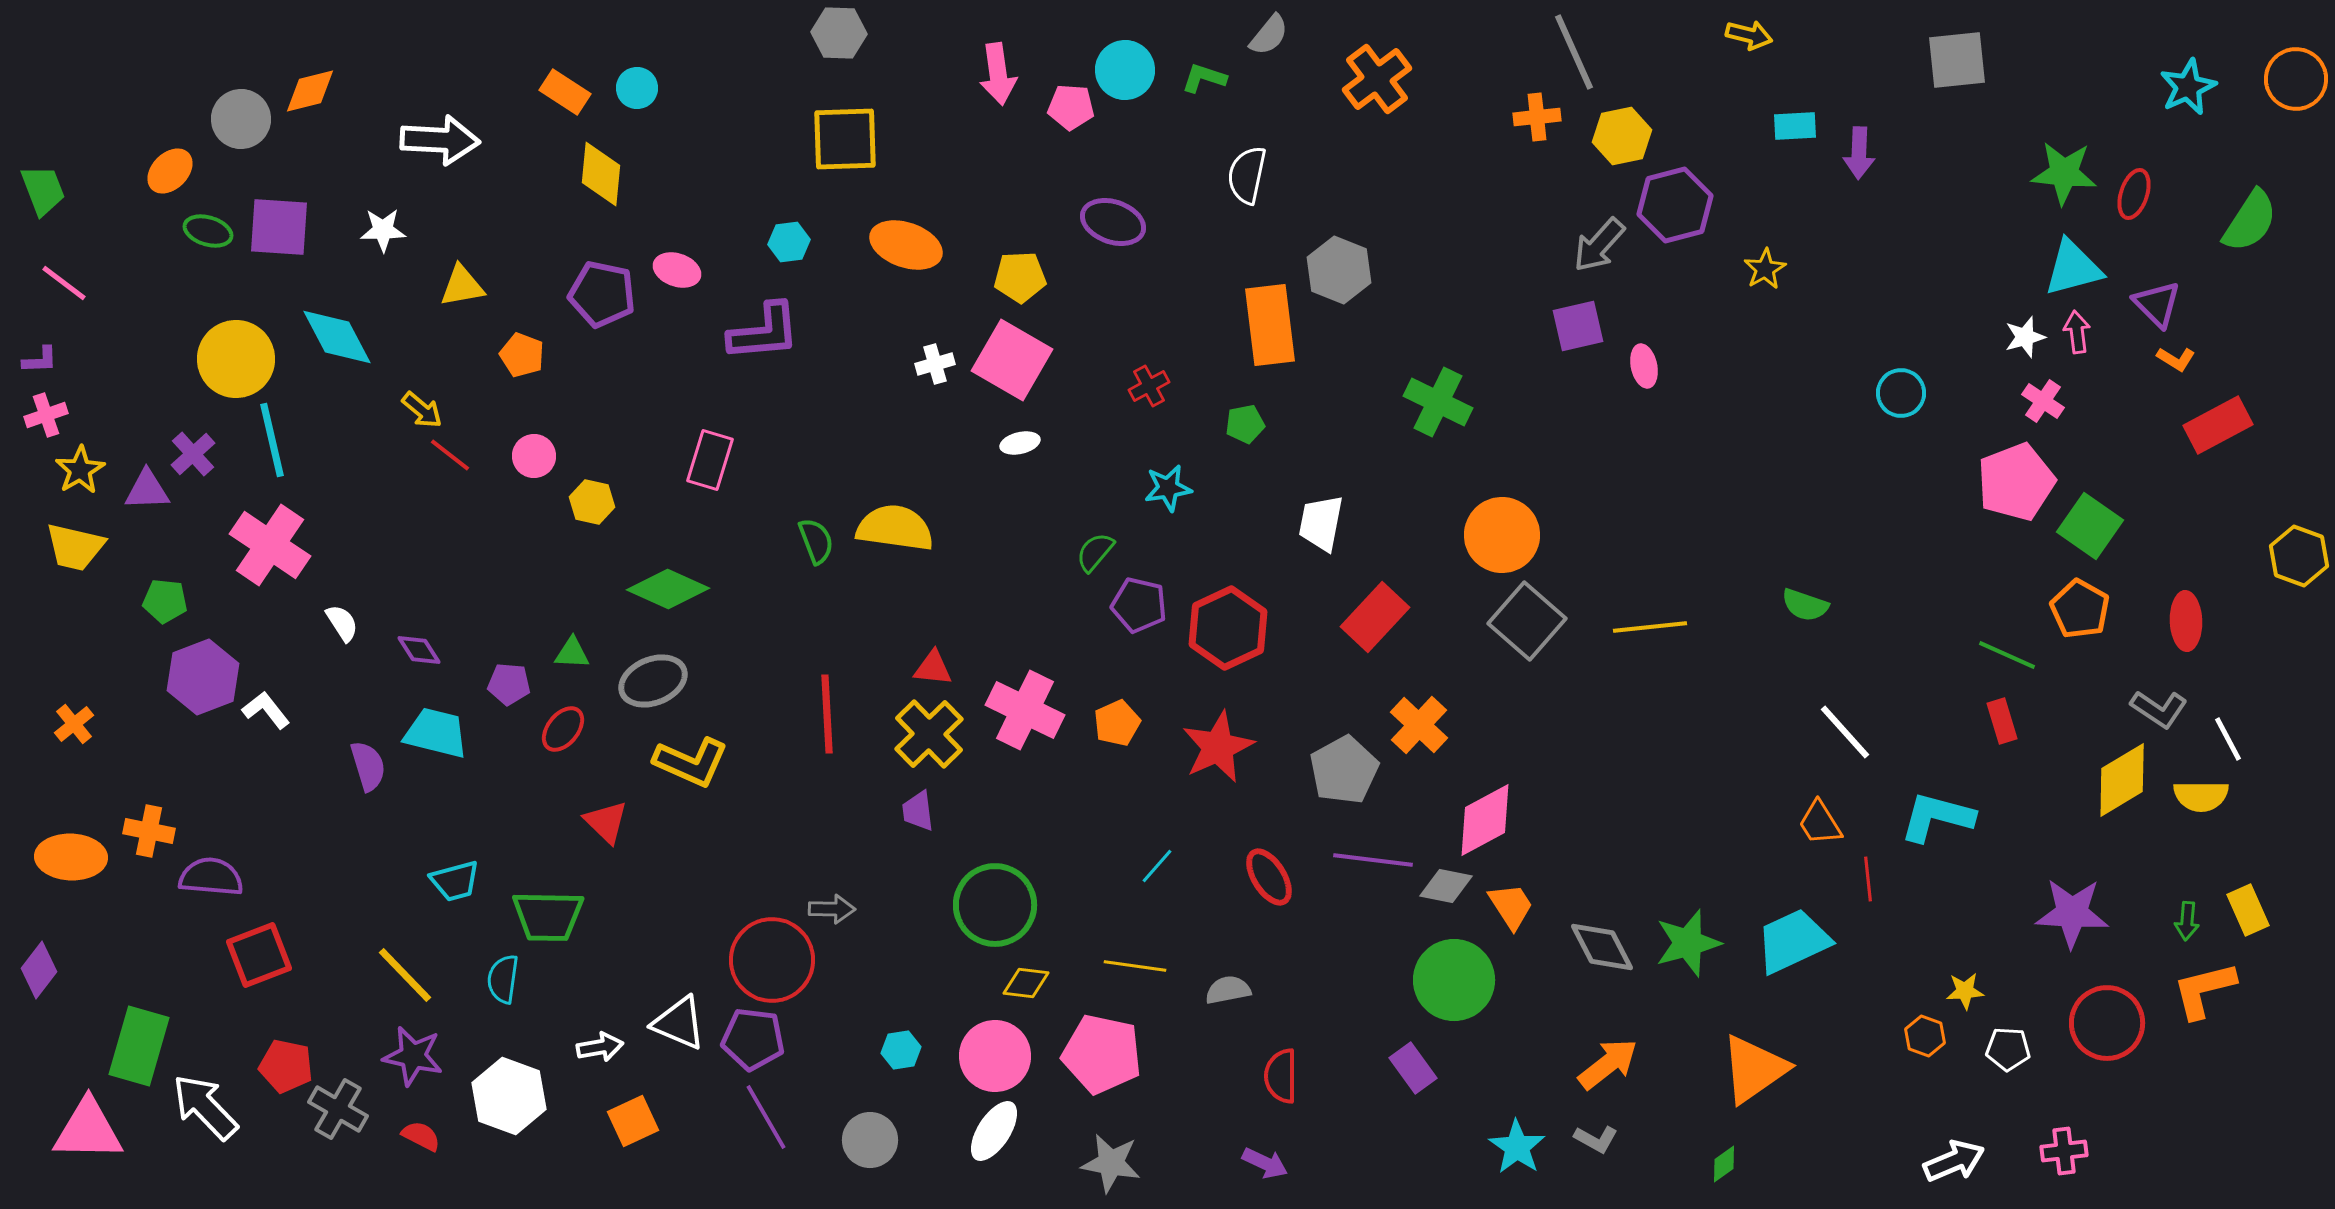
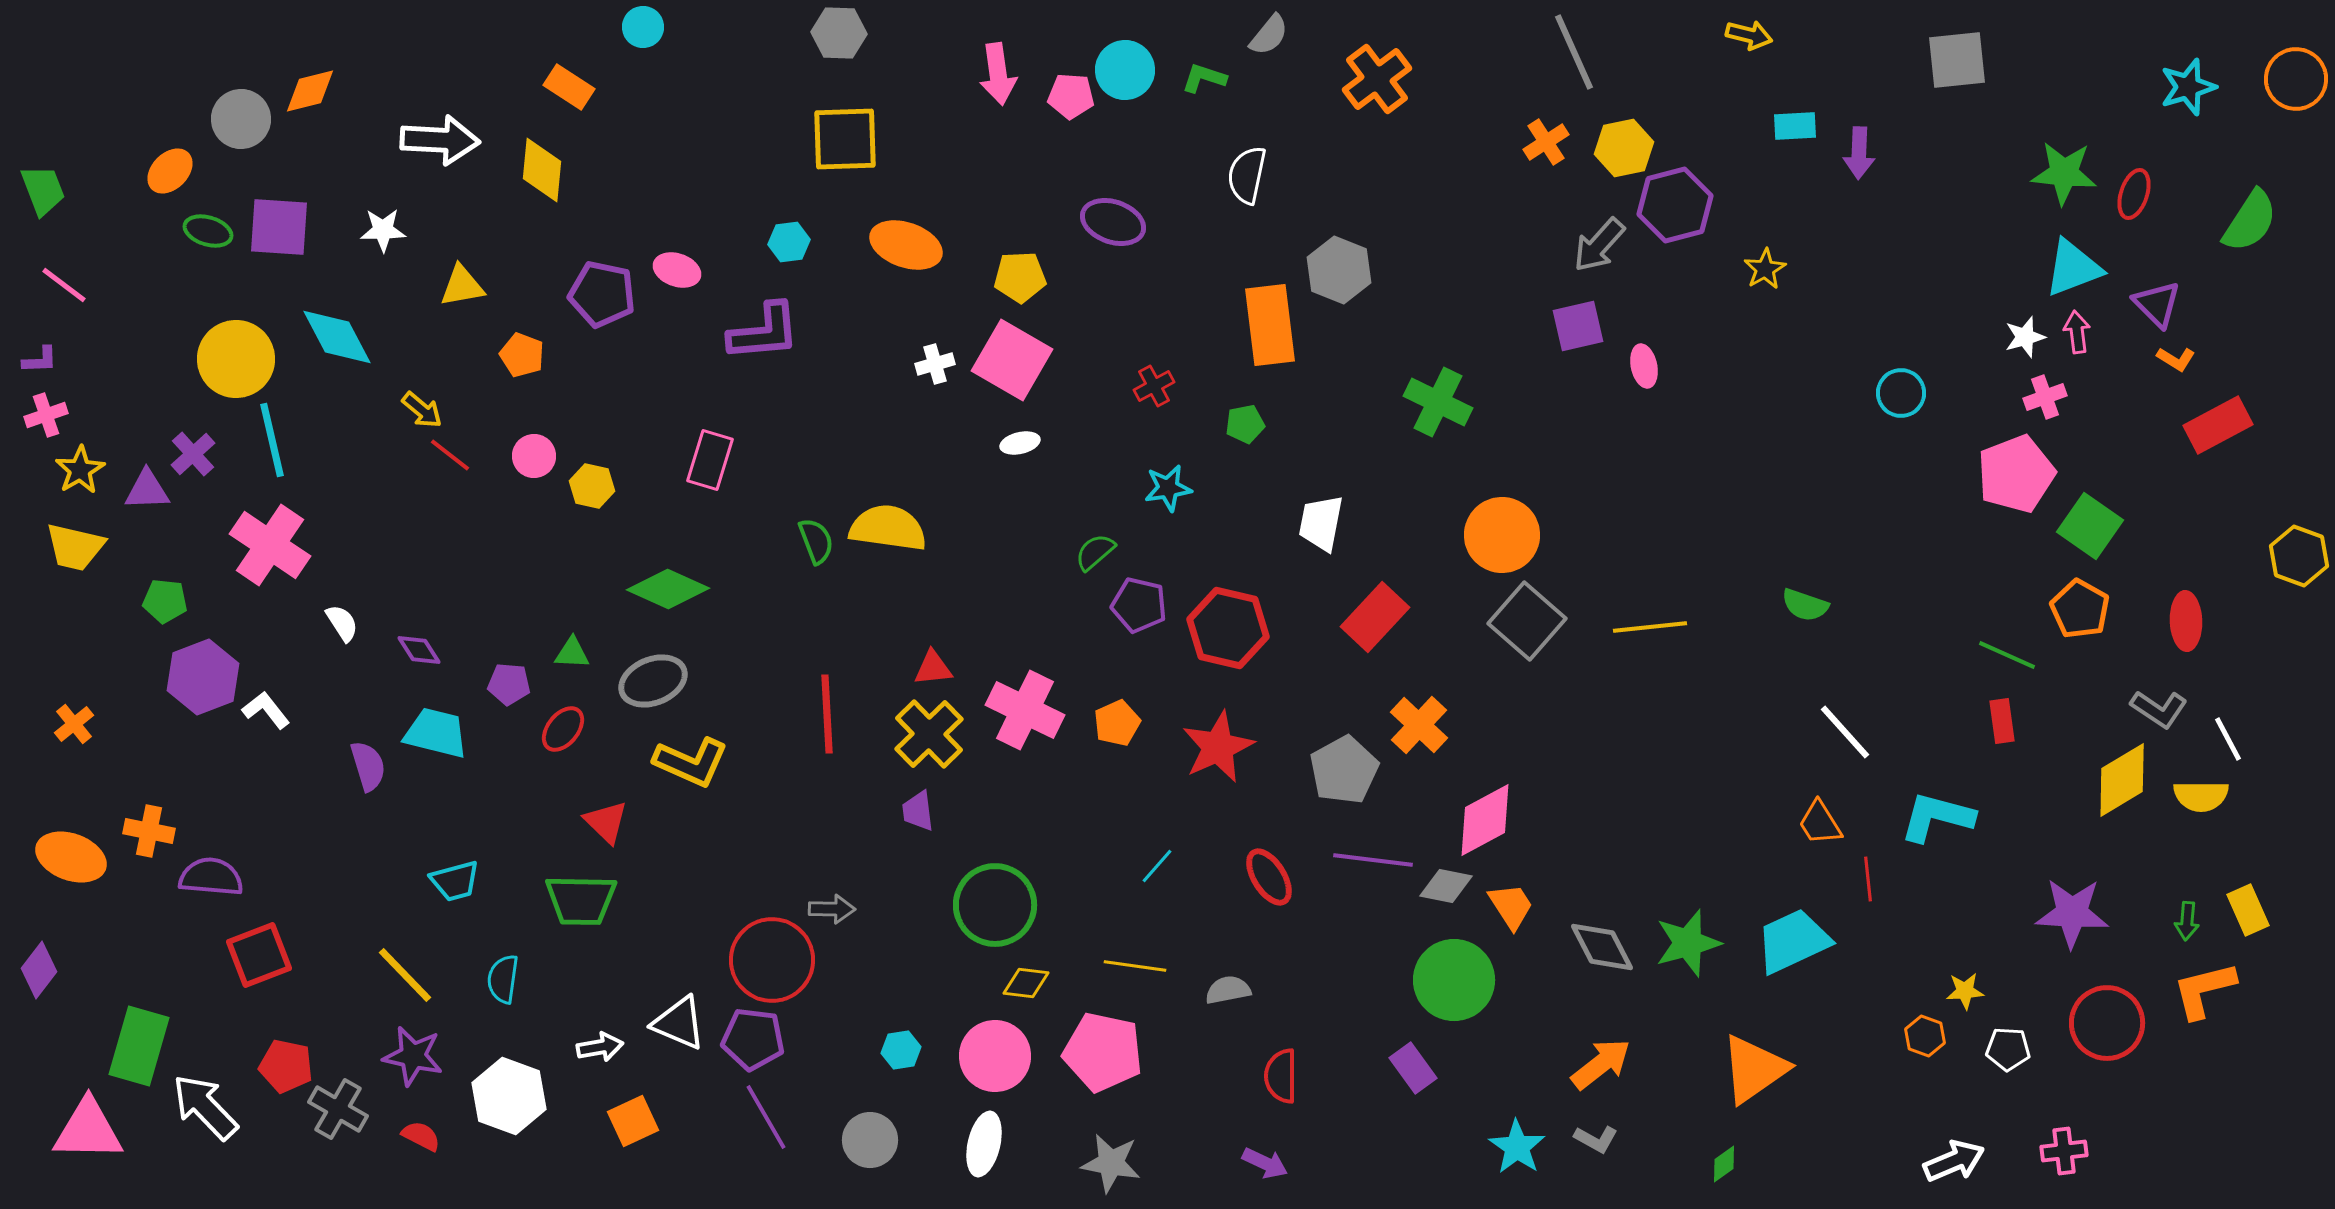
cyan star at (2188, 87): rotated 8 degrees clockwise
cyan circle at (637, 88): moved 6 px right, 61 px up
orange rectangle at (565, 92): moved 4 px right, 5 px up
pink pentagon at (1071, 107): moved 11 px up
orange cross at (1537, 117): moved 9 px right, 25 px down; rotated 27 degrees counterclockwise
yellow hexagon at (1622, 136): moved 2 px right, 12 px down
yellow diamond at (601, 174): moved 59 px left, 4 px up
cyan triangle at (2073, 268): rotated 6 degrees counterclockwise
pink line at (64, 283): moved 2 px down
red cross at (1149, 386): moved 5 px right
pink cross at (2043, 401): moved 2 px right, 4 px up; rotated 36 degrees clockwise
pink pentagon at (2016, 482): moved 8 px up
yellow hexagon at (592, 502): moved 16 px up
yellow semicircle at (895, 528): moved 7 px left
green semicircle at (1095, 552): rotated 9 degrees clockwise
red hexagon at (1228, 628): rotated 22 degrees counterclockwise
red triangle at (933, 668): rotated 12 degrees counterclockwise
red rectangle at (2002, 721): rotated 9 degrees clockwise
orange ellipse at (71, 857): rotated 18 degrees clockwise
green trapezoid at (548, 916): moved 33 px right, 16 px up
pink pentagon at (1102, 1054): moved 1 px right, 2 px up
orange arrow at (1608, 1064): moved 7 px left
white ellipse at (994, 1131): moved 10 px left, 13 px down; rotated 20 degrees counterclockwise
